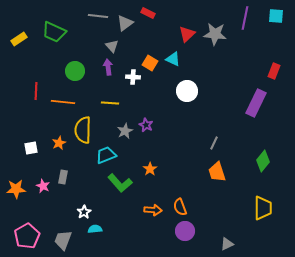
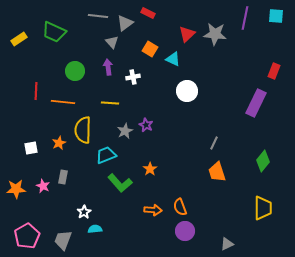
gray triangle at (112, 46): moved 4 px up
orange square at (150, 63): moved 14 px up
white cross at (133, 77): rotated 16 degrees counterclockwise
